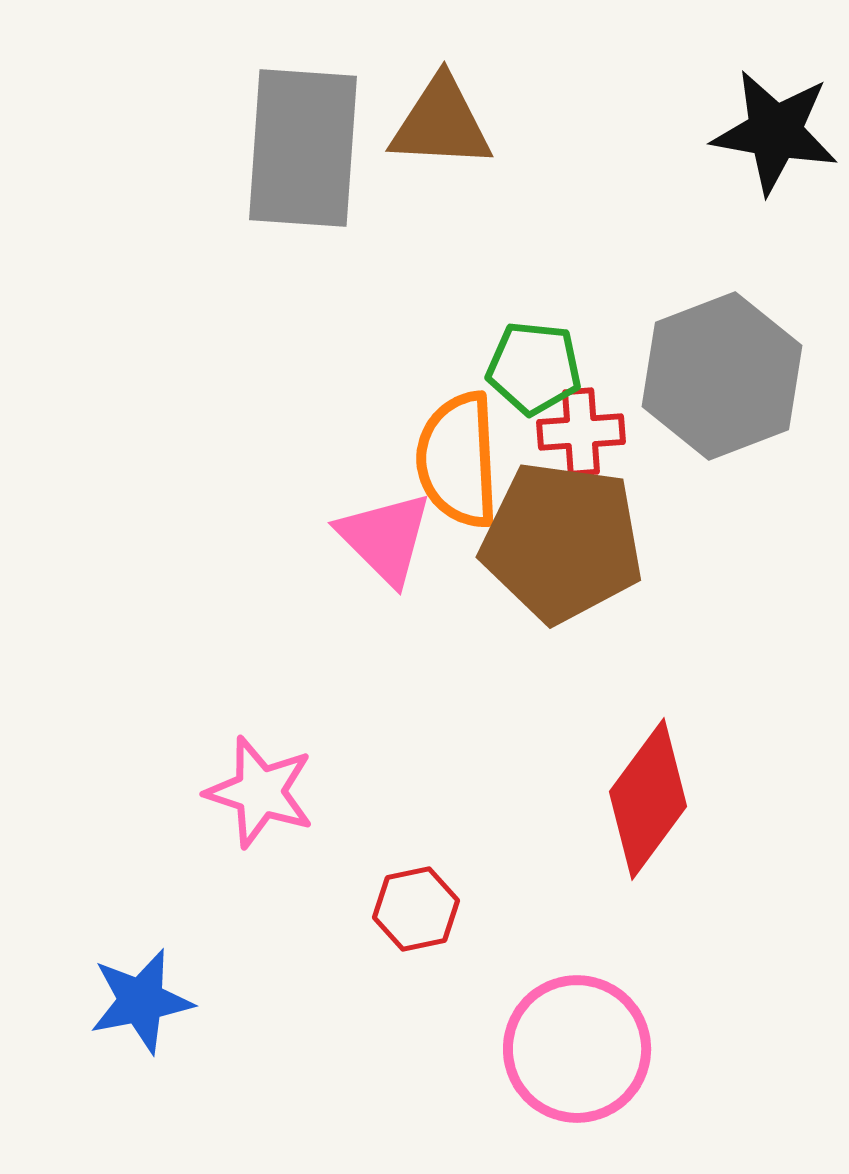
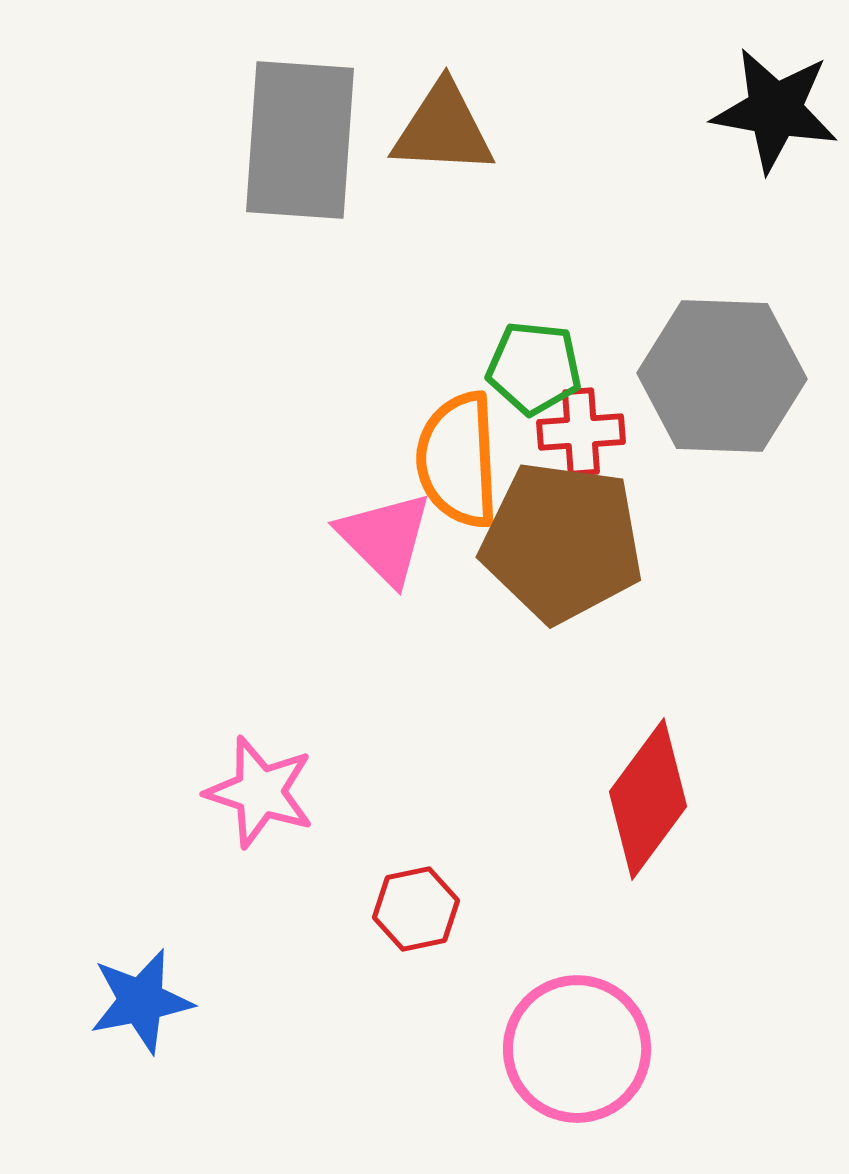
brown triangle: moved 2 px right, 6 px down
black star: moved 22 px up
gray rectangle: moved 3 px left, 8 px up
gray hexagon: rotated 23 degrees clockwise
